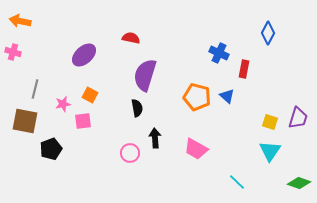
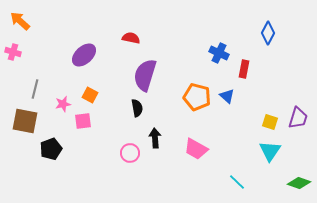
orange arrow: rotated 30 degrees clockwise
